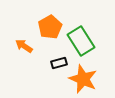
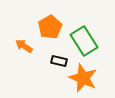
green rectangle: moved 3 px right
black rectangle: moved 2 px up; rotated 28 degrees clockwise
orange star: moved 1 px up
